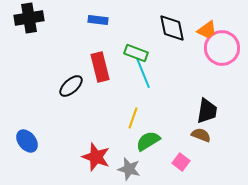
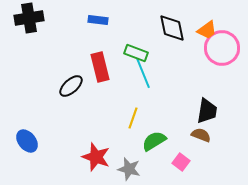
green semicircle: moved 6 px right
